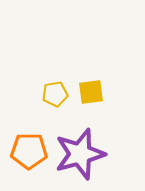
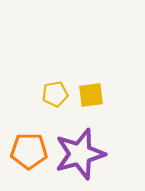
yellow square: moved 3 px down
